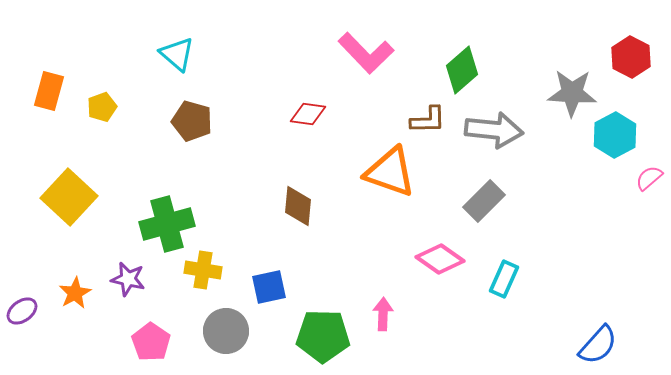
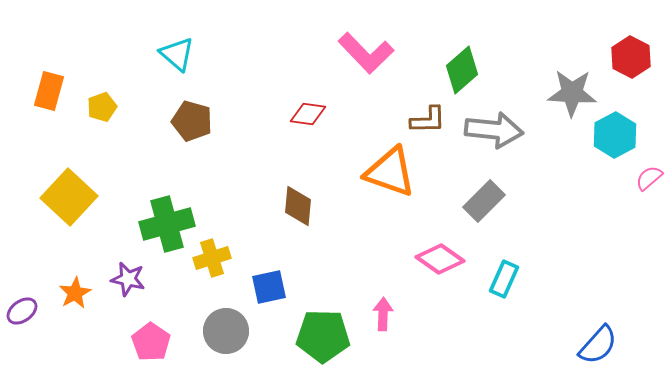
yellow cross: moved 9 px right, 12 px up; rotated 27 degrees counterclockwise
